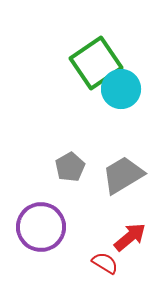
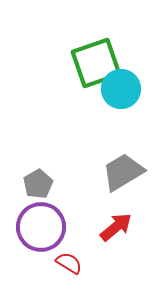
green square: rotated 15 degrees clockwise
gray pentagon: moved 32 px left, 17 px down
gray trapezoid: moved 3 px up
red arrow: moved 14 px left, 10 px up
red semicircle: moved 36 px left
